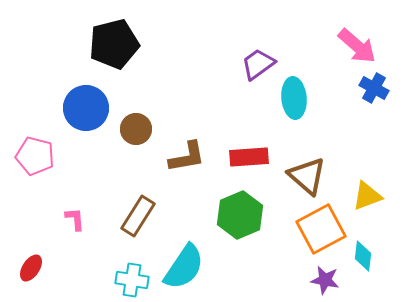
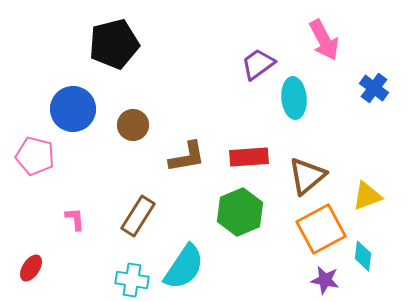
pink arrow: moved 33 px left, 6 px up; rotated 21 degrees clockwise
blue cross: rotated 8 degrees clockwise
blue circle: moved 13 px left, 1 px down
brown circle: moved 3 px left, 4 px up
brown triangle: rotated 39 degrees clockwise
green hexagon: moved 3 px up
